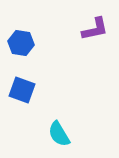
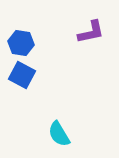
purple L-shape: moved 4 px left, 3 px down
blue square: moved 15 px up; rotated 8 degrees clockwise
